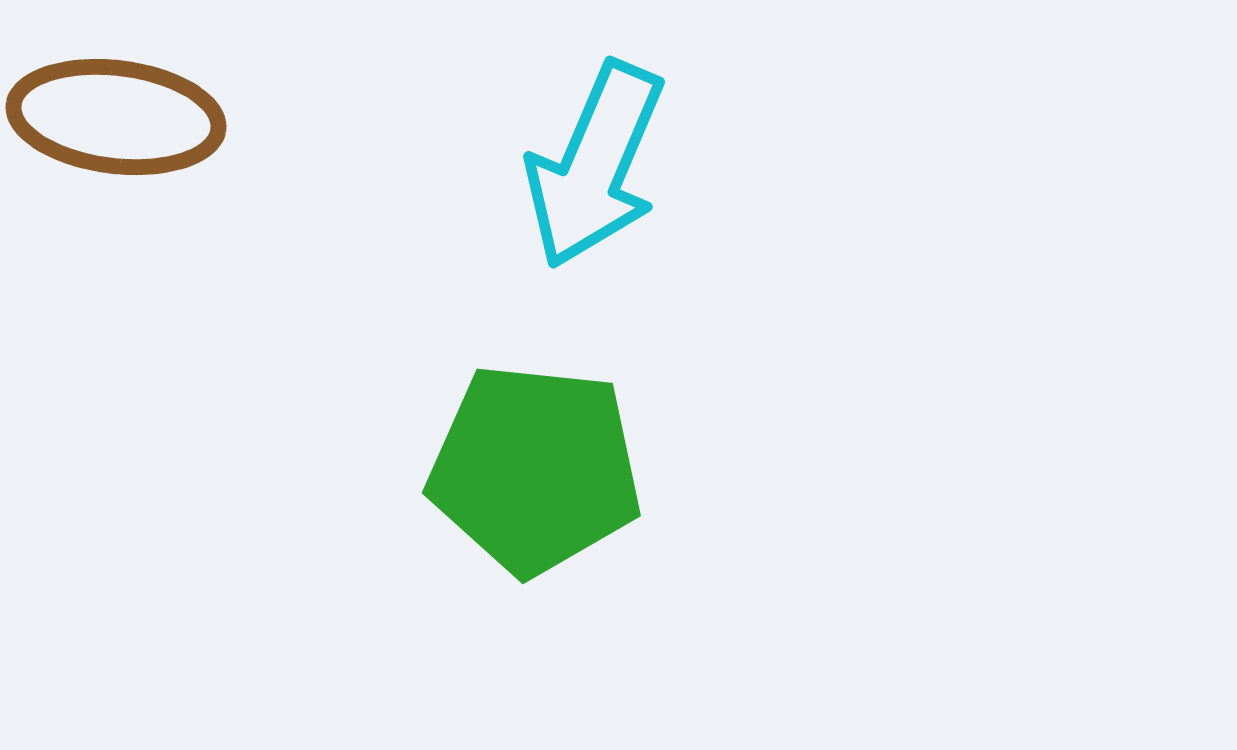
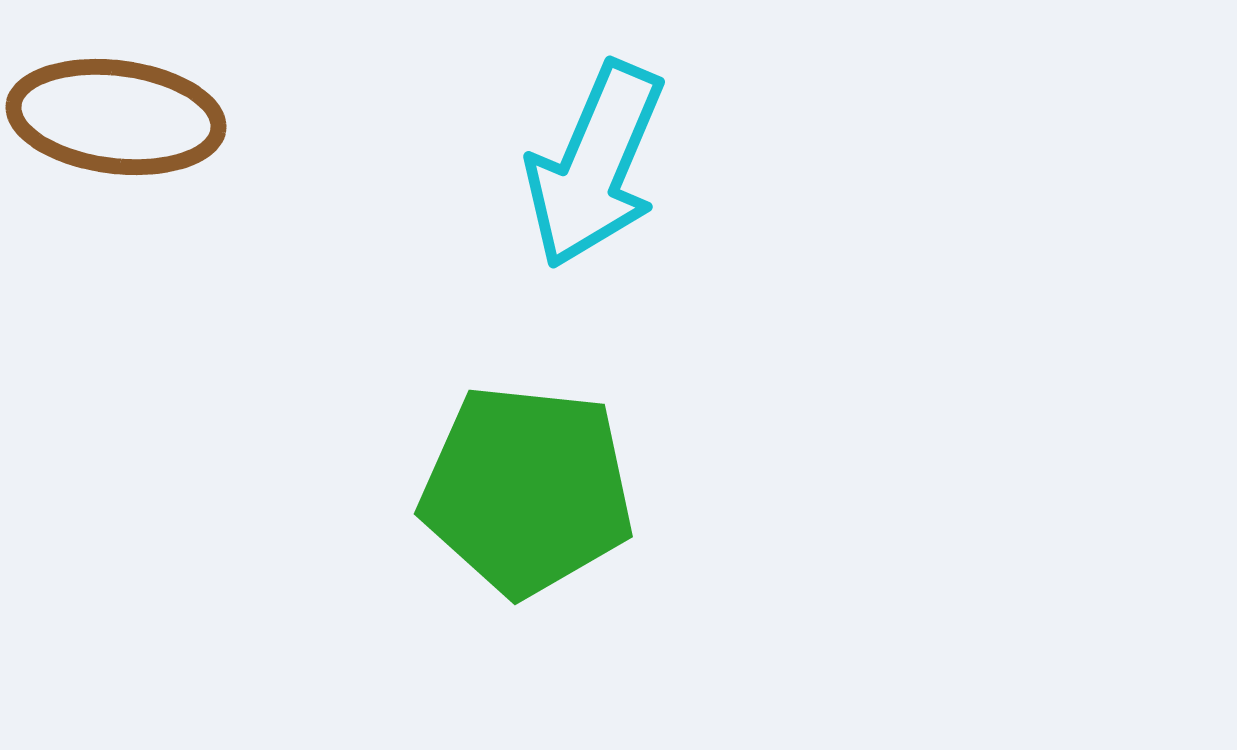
green pentagon: moved 8 px left, 21 px down
